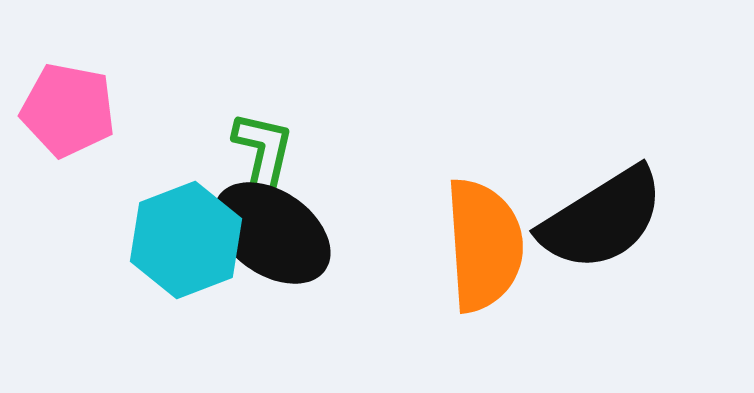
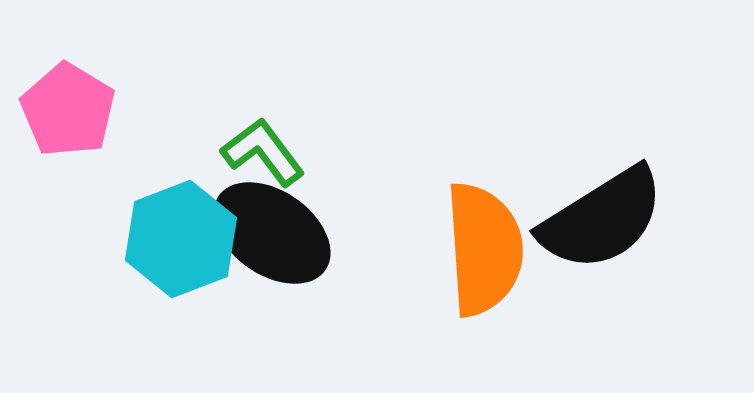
pink pentagon: rotated 20 degrees clockwise
green L-shape: rotated 50 degrees counterclockwise
cyan hexagon: moved 5 px left, 1 px up
orange semicircle: moved 4 px down
